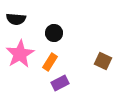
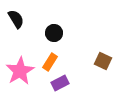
black semicircle: rotated 126 degrees counterclockwise
pink star: moved 17 px down
